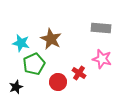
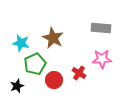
brown star: moved 2 px right, 1 px up
pink star: rotated 18 degrees counterclockwise
green pentagon: moved 1 px right
red circle: moved 4 px left, 2 px up
black star: moved 1 px right, 1 px up
